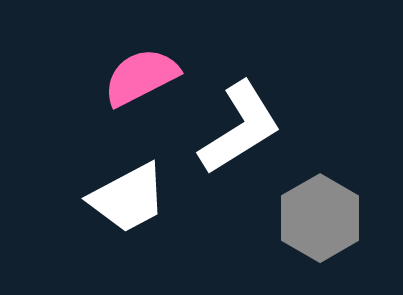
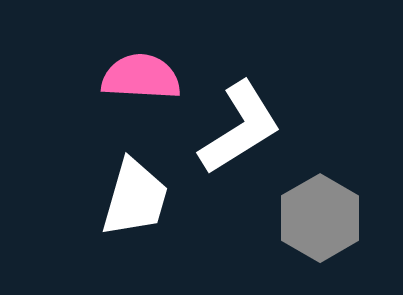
pink semicircle: rotated 30 degrees clockwise
white trapezoid: moved 7 px right; rotated 46 degrees counterclockwise
